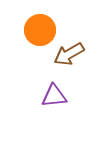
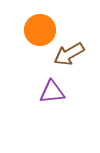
purple triangle: moved 2 px left, 4 px up
